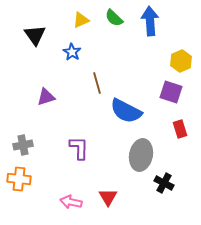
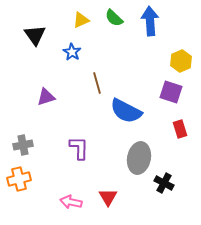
gray ellipse: moved 2 px left, 3 px down
orange cross: rotated 20 degrees counterclockwise
